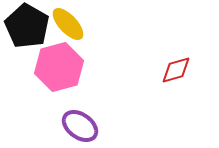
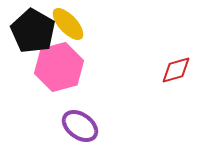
black pentagon: moved 6 px right, 5 px down
